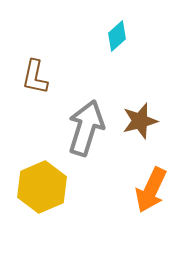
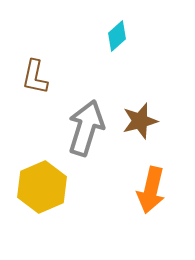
orange arrow: rotated 12 degrees counterclockwise
